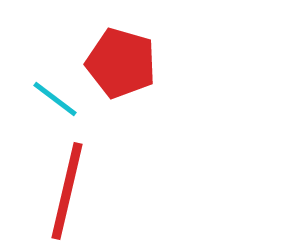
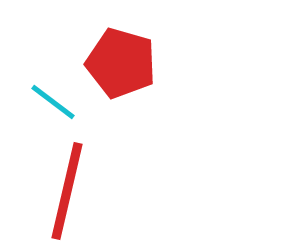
cyan line: moved 2 px left, 3 px down
